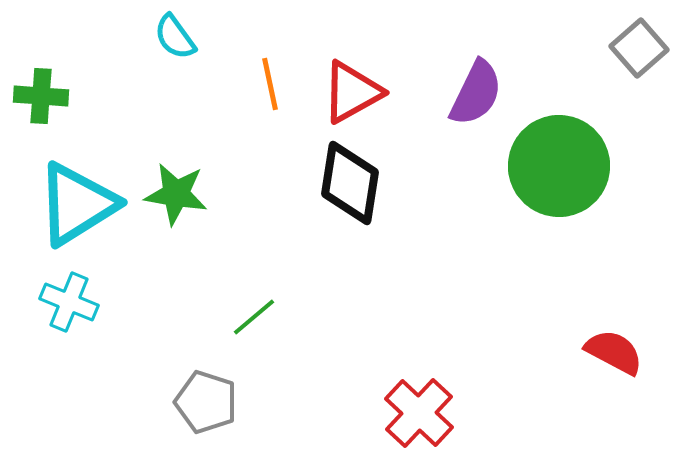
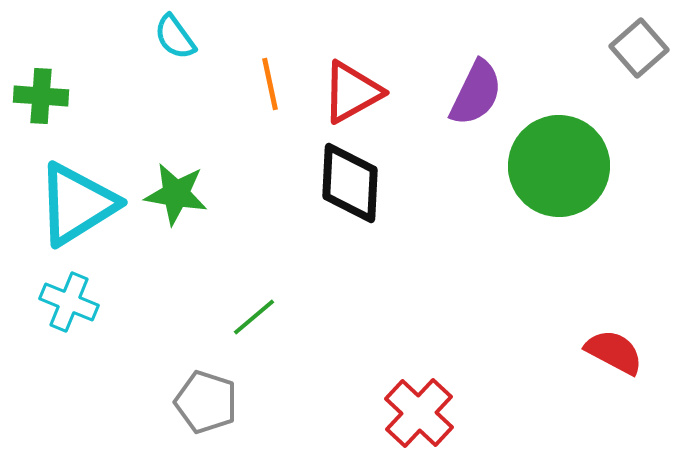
black diamond: rotated 6 degrees counterclockwise
